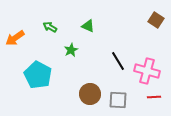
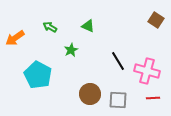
red line: moved 1 px left, 1 px down
